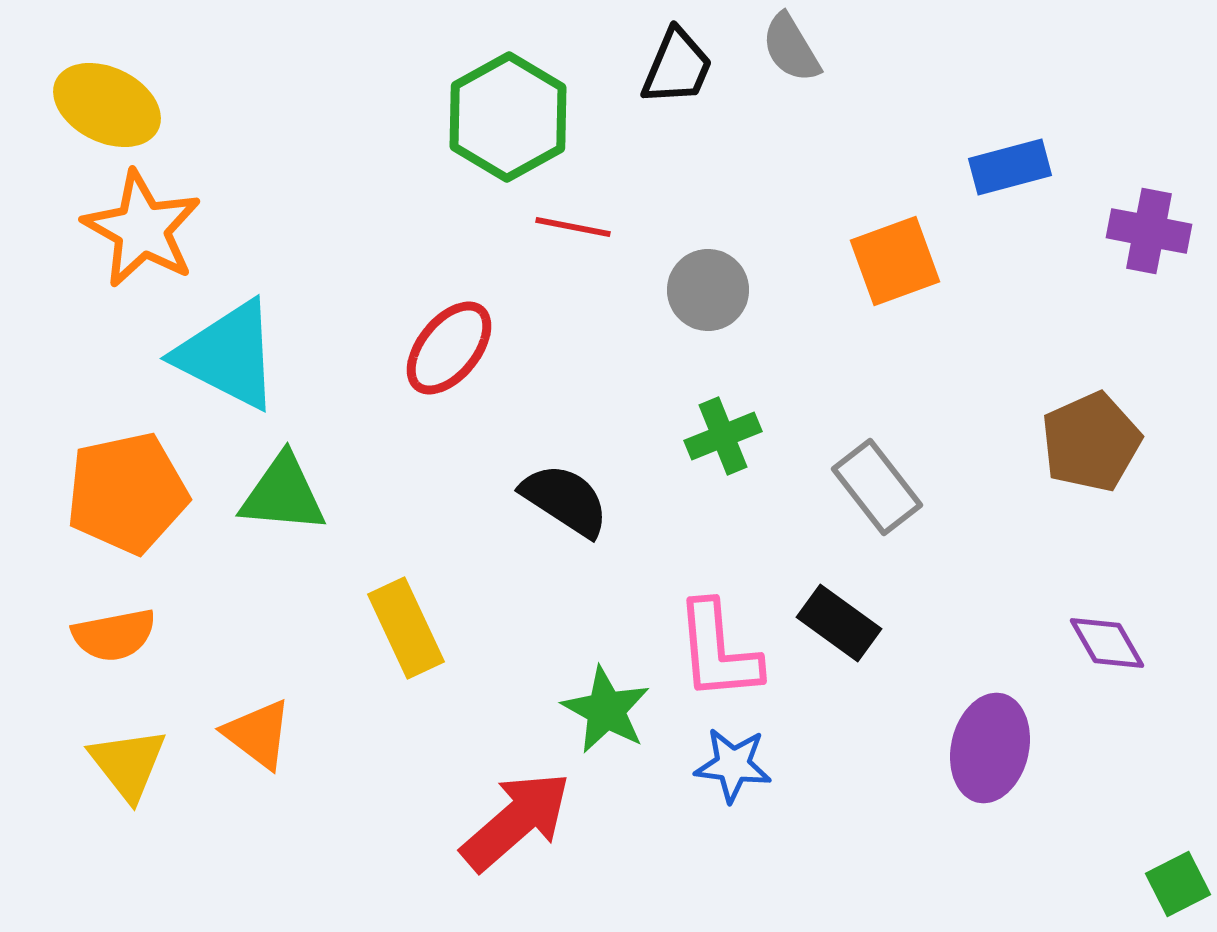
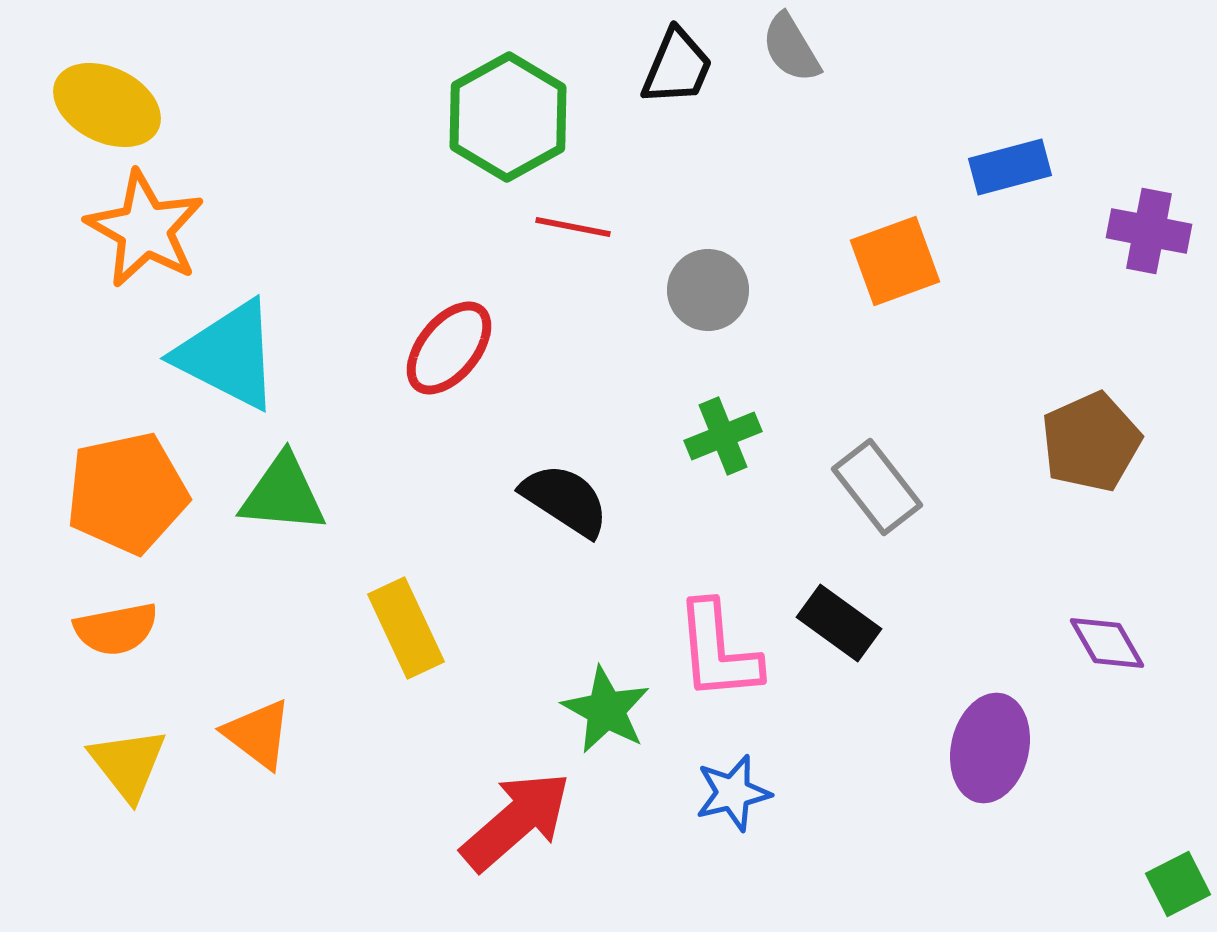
orange star: moved 3 px right
orange semicircle: moved 2 px right, 6 px up
blue star: moved 28 px down; rotated 20 degrees counterclockwise
